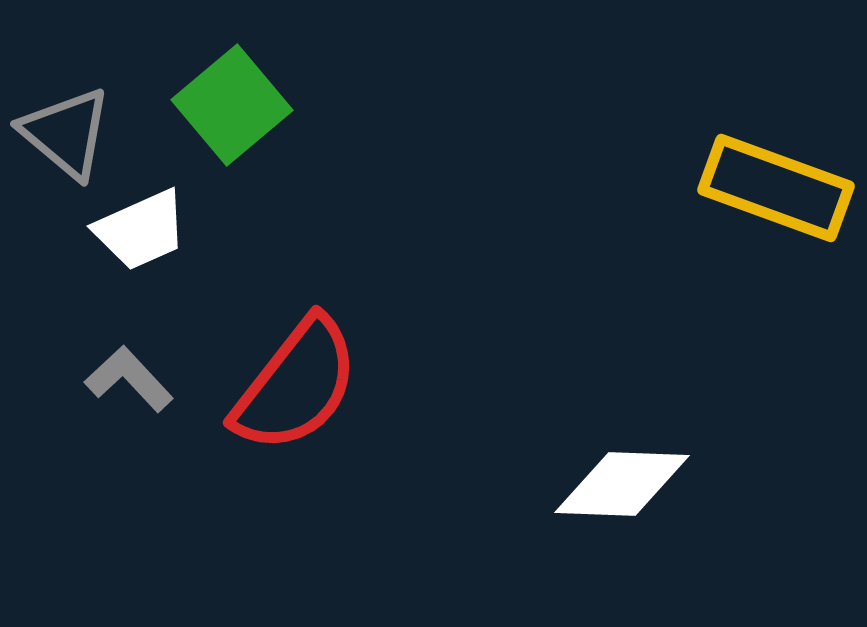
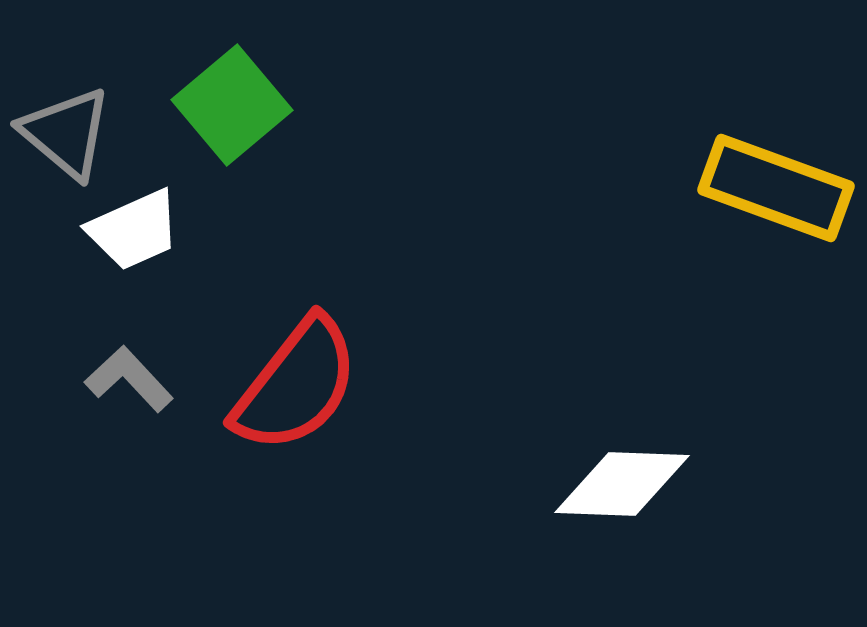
white trapezoid: moved 7 px left
